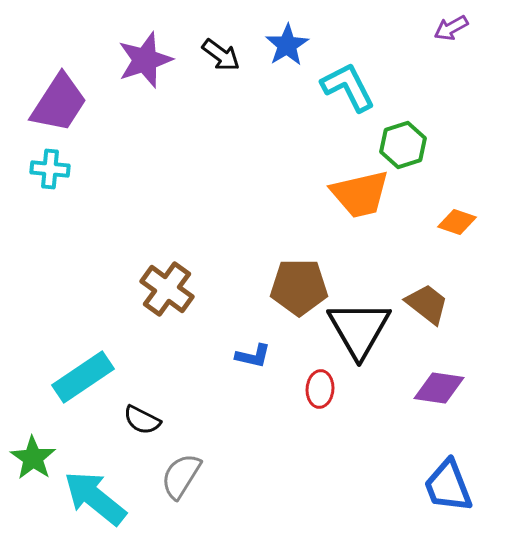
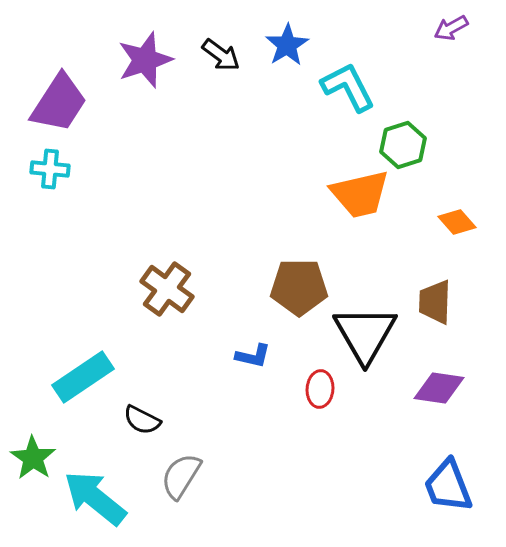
orange diamond: rotated 30 degrees clockwise
brown trapezoid: moved 8 px right, 2 px up; rotated 126 degrees counterclockwise
black triangle: moved 6 px right, 5 px down
